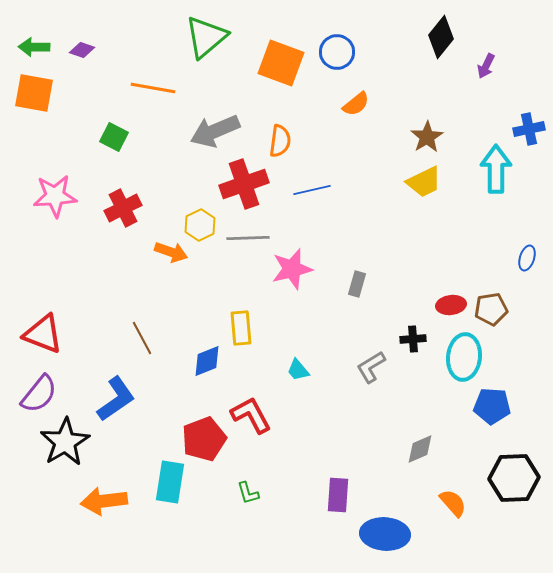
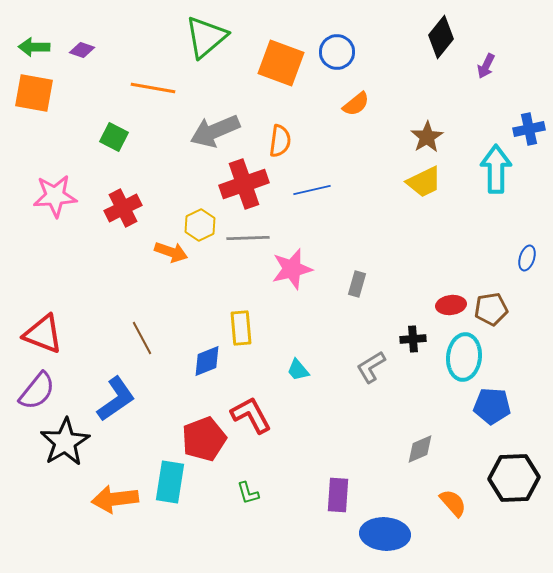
purple semicircle at (39, 394): moved 2 px left, 3 px up
orange arrow at (104, 501): moved 11 px right, 2 px up
